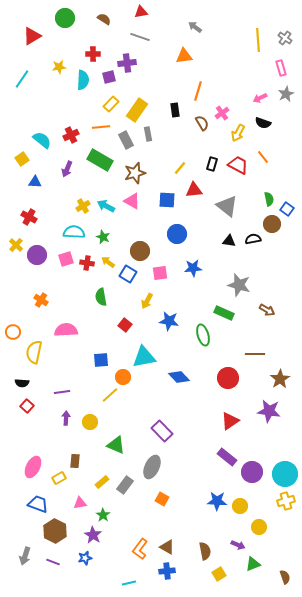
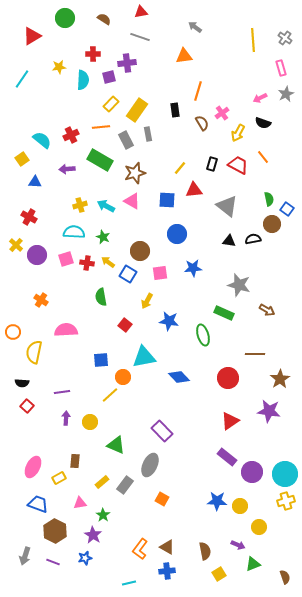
yellow line at (258, 40): moved 5 px left
purple arrow at (67, 169): rotated 63 degrees clockwise
yellow cross at (83, 206): moved 3 px left, 1 px up; rotated 16 degrees clockwise
gray ellipse at (152, 467): moved 2 px left, 2 px up
